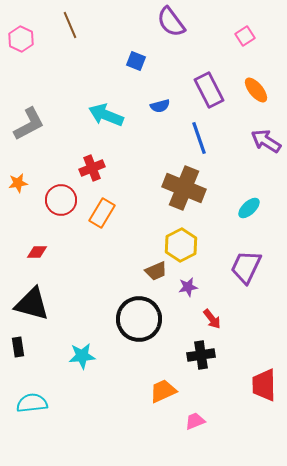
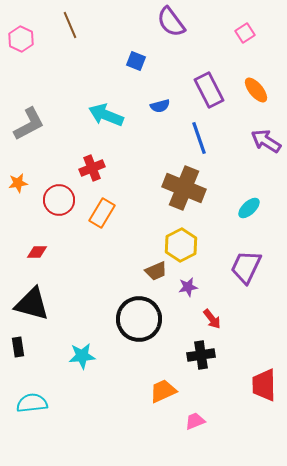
pink square: moved 3 px up
red circle: moved 2 px left
